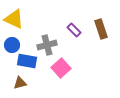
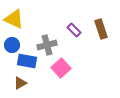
brown triangle: rotated 16 degrees counterclockwise
